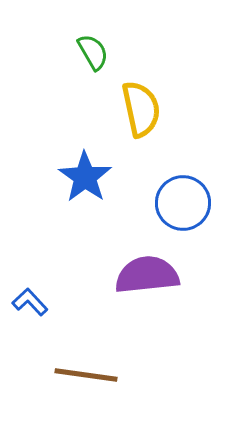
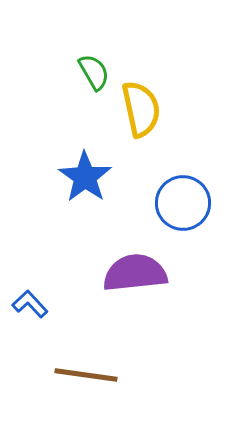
green semicircle: moved 1 px right, 20 px down
purple semicircle: moved 12 px left, 2 px up
blue L-shape: moved 2 px down
